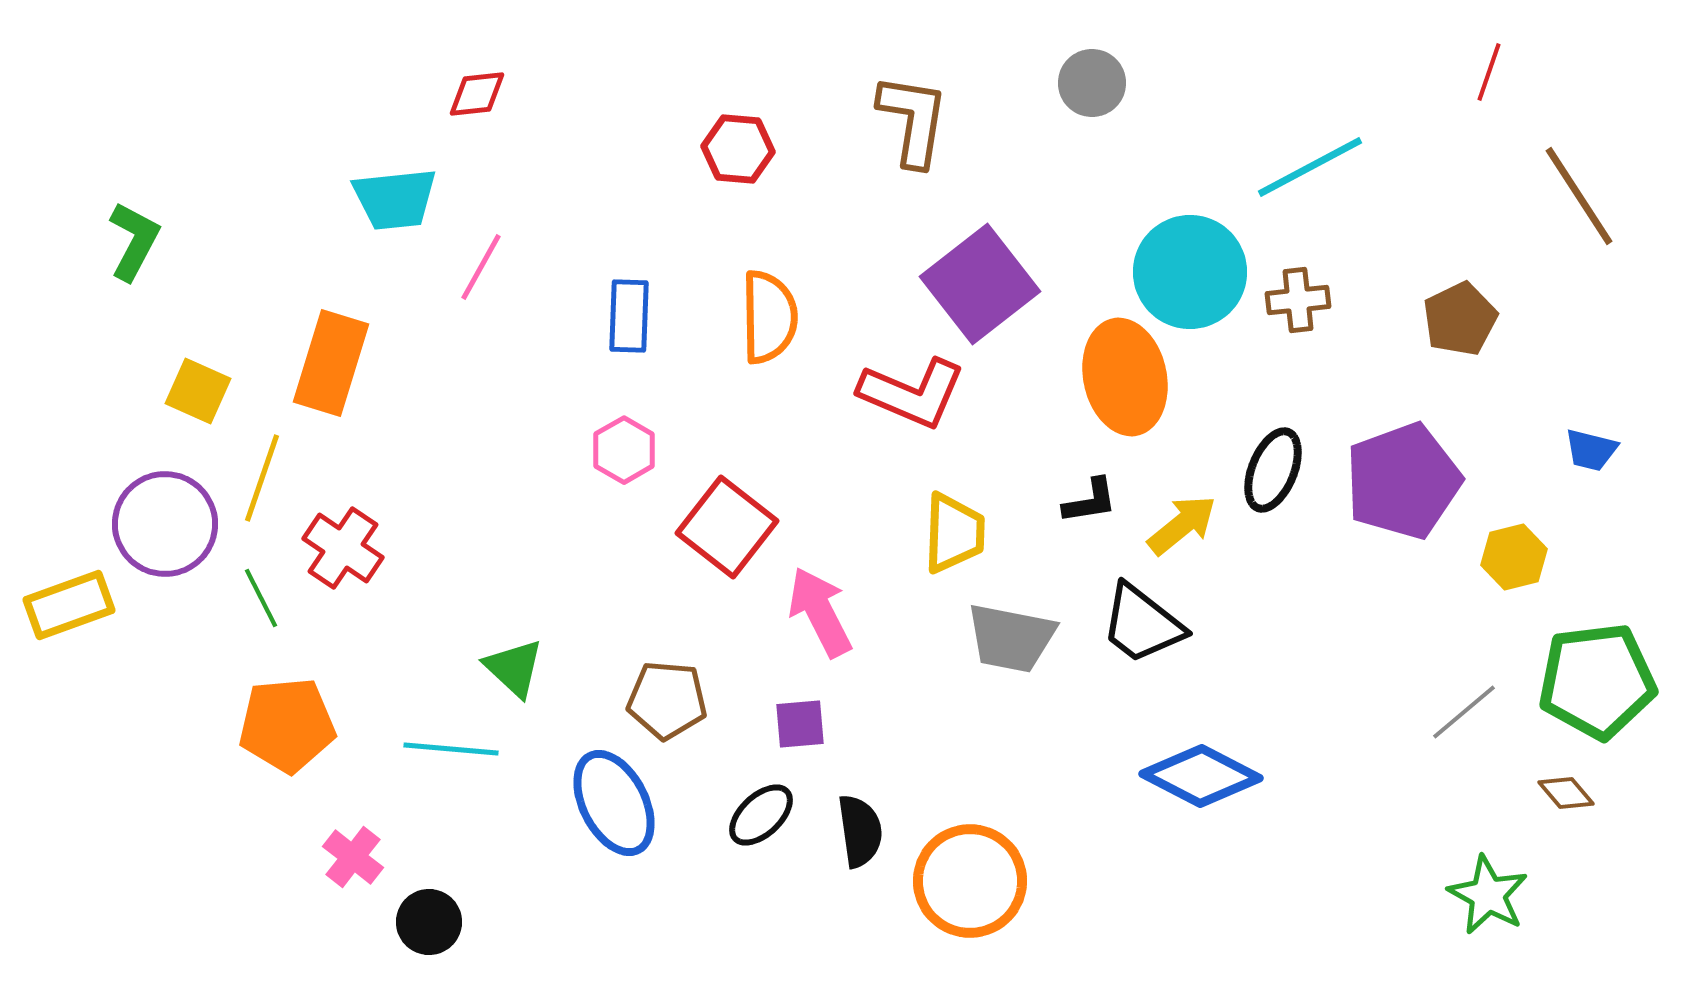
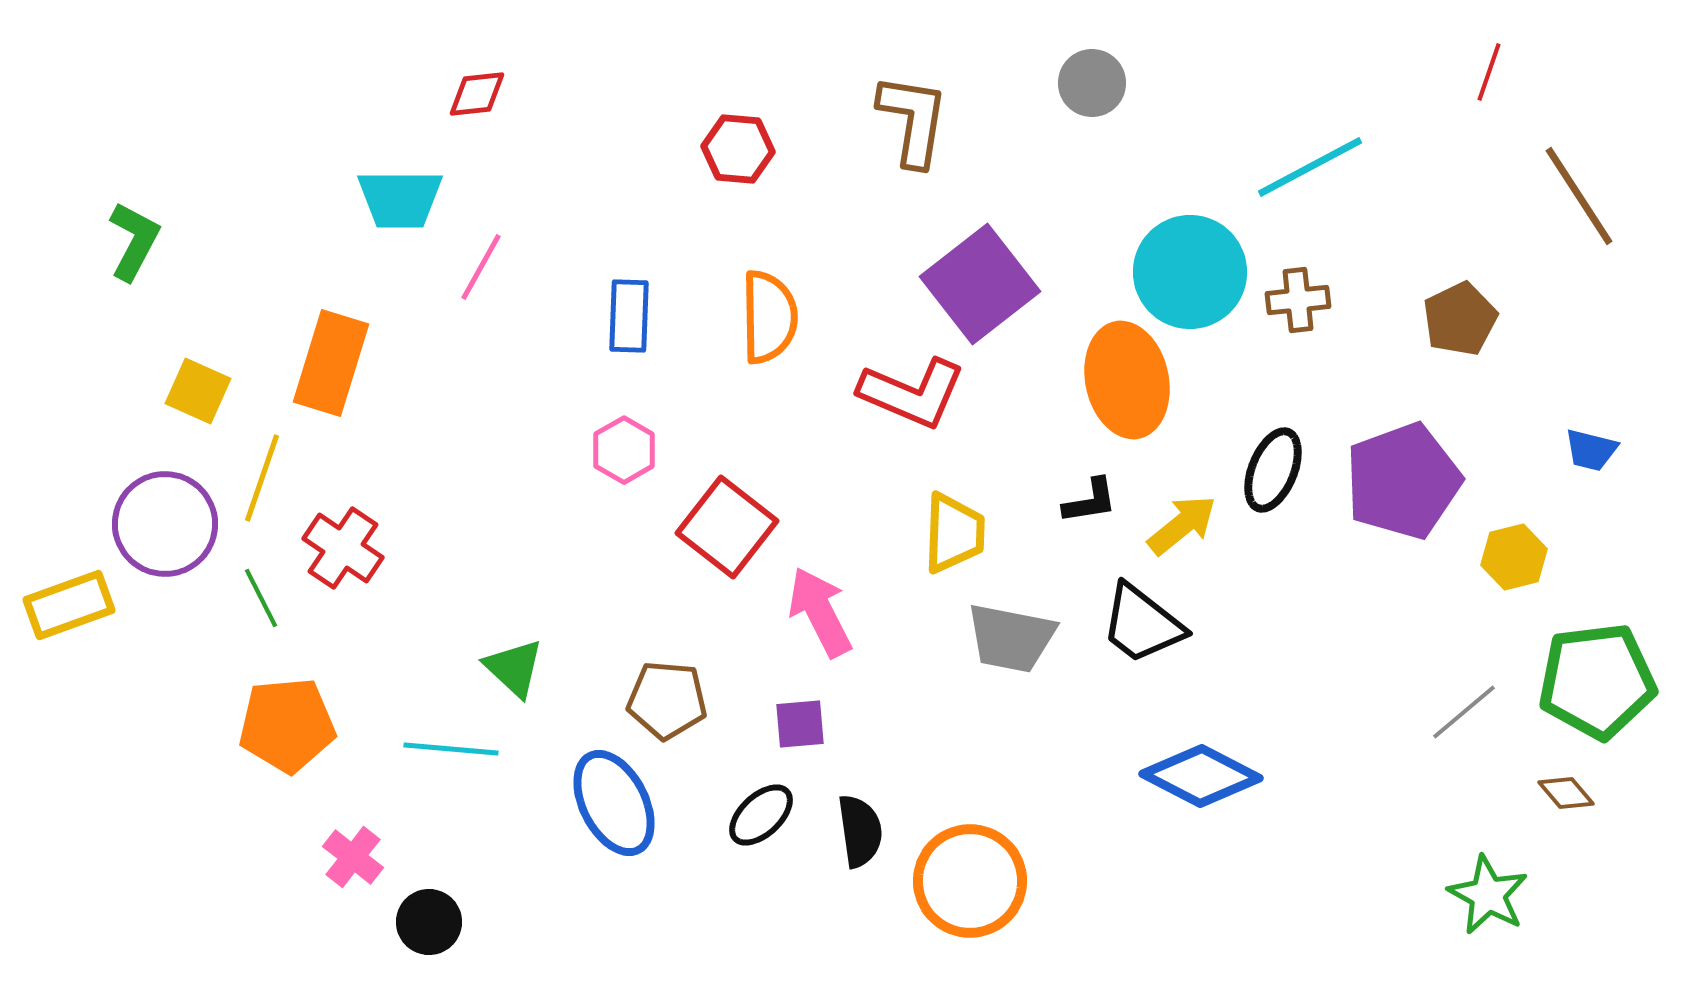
cyan trapezoid at (395, 199): moved 5 px right; rotated 6 degrees clockwise
orange ellipse at (1125, 377): moved 2 px right, 3 px down
